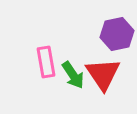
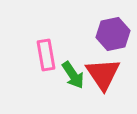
purple hexagon: moved 4 px left
pink rectangle: moved 7 px up
